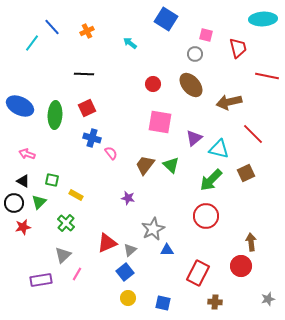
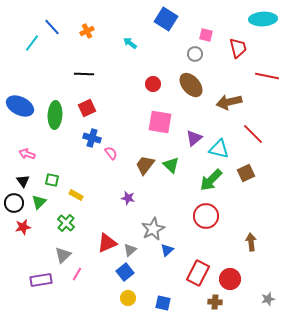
black triangle at (23, 181): rotated 24 degrees clockwise
blue triangle at (167, 250): rotated 40 degrees counterclockwise
red circle at (241, 266): moved 11 px left, 13 px down
